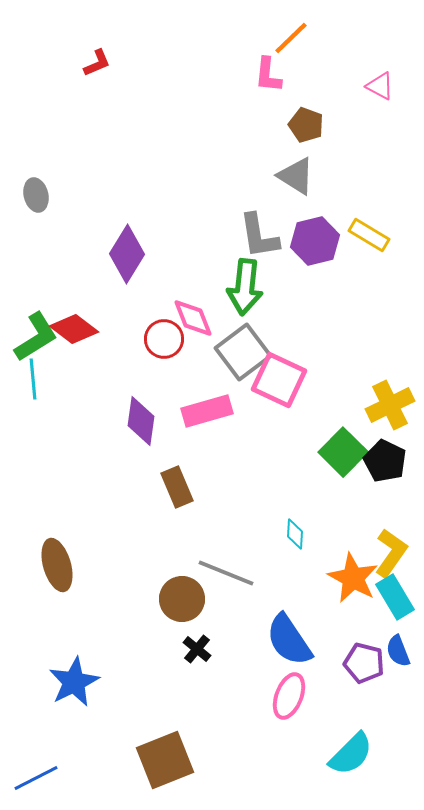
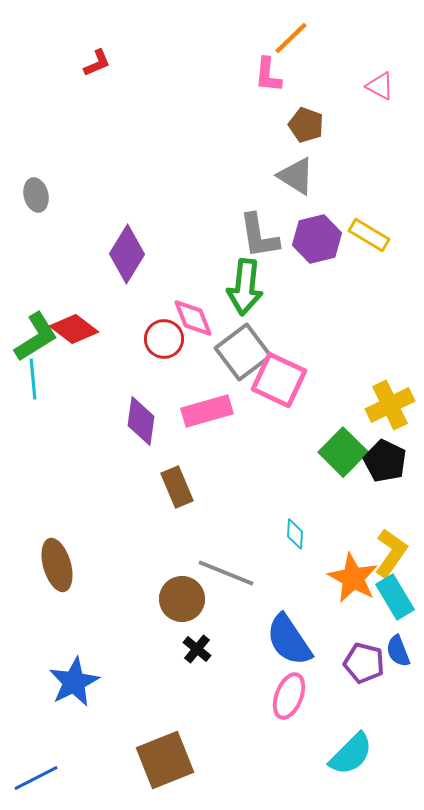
purple hexagon at (315, 241): moved 2 px right, 2 px up
